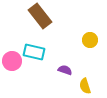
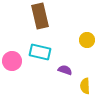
brown rectangle: rotated 25 degrees clockwise
yellow circle: moved 3 px left
cyan rectangle: moved 6 px right
yellow semicircle: rotated 14 degrees clockwise
